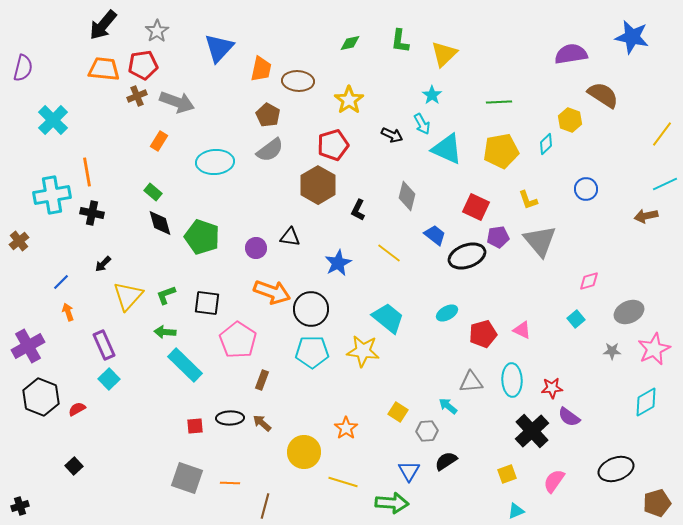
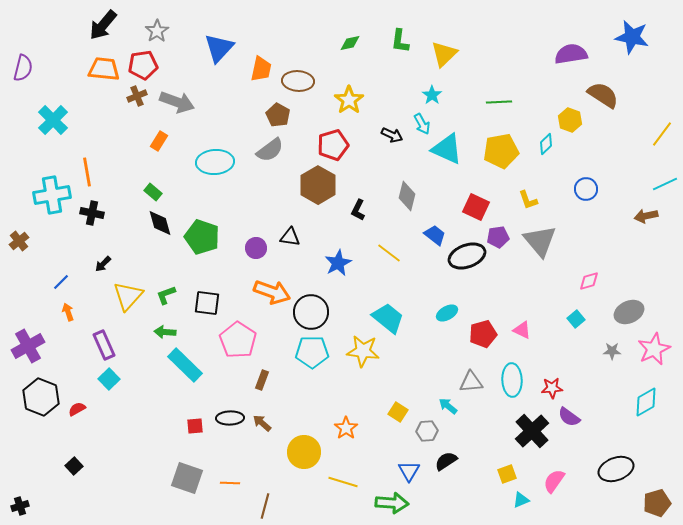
brown pentagon at (268, 115): moved 10 px right
black circle at (311, 309): moved 3 px down
cyan triangle at (516, 511): moved 5 px right, 11 px up
